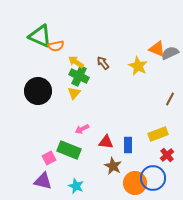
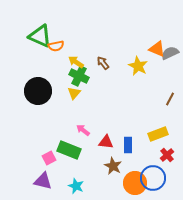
pink arrow: moved 1 px right, 1 px down; rotated 64 degrees clockwise
